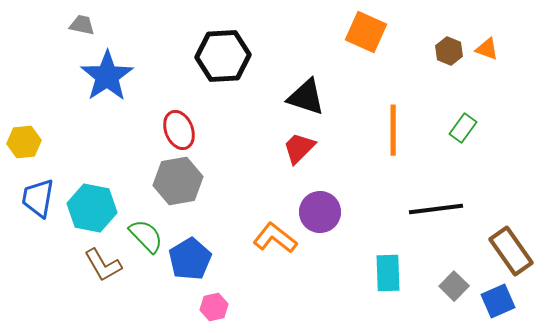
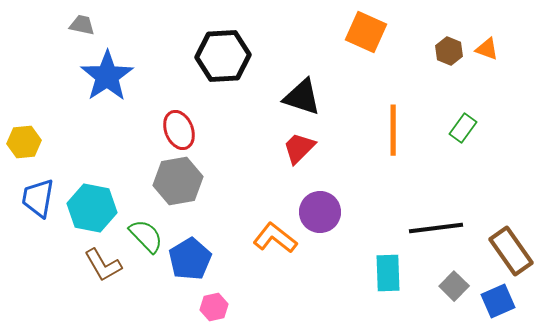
black triangle: moved 4 px left
black line: moved 19 px down
